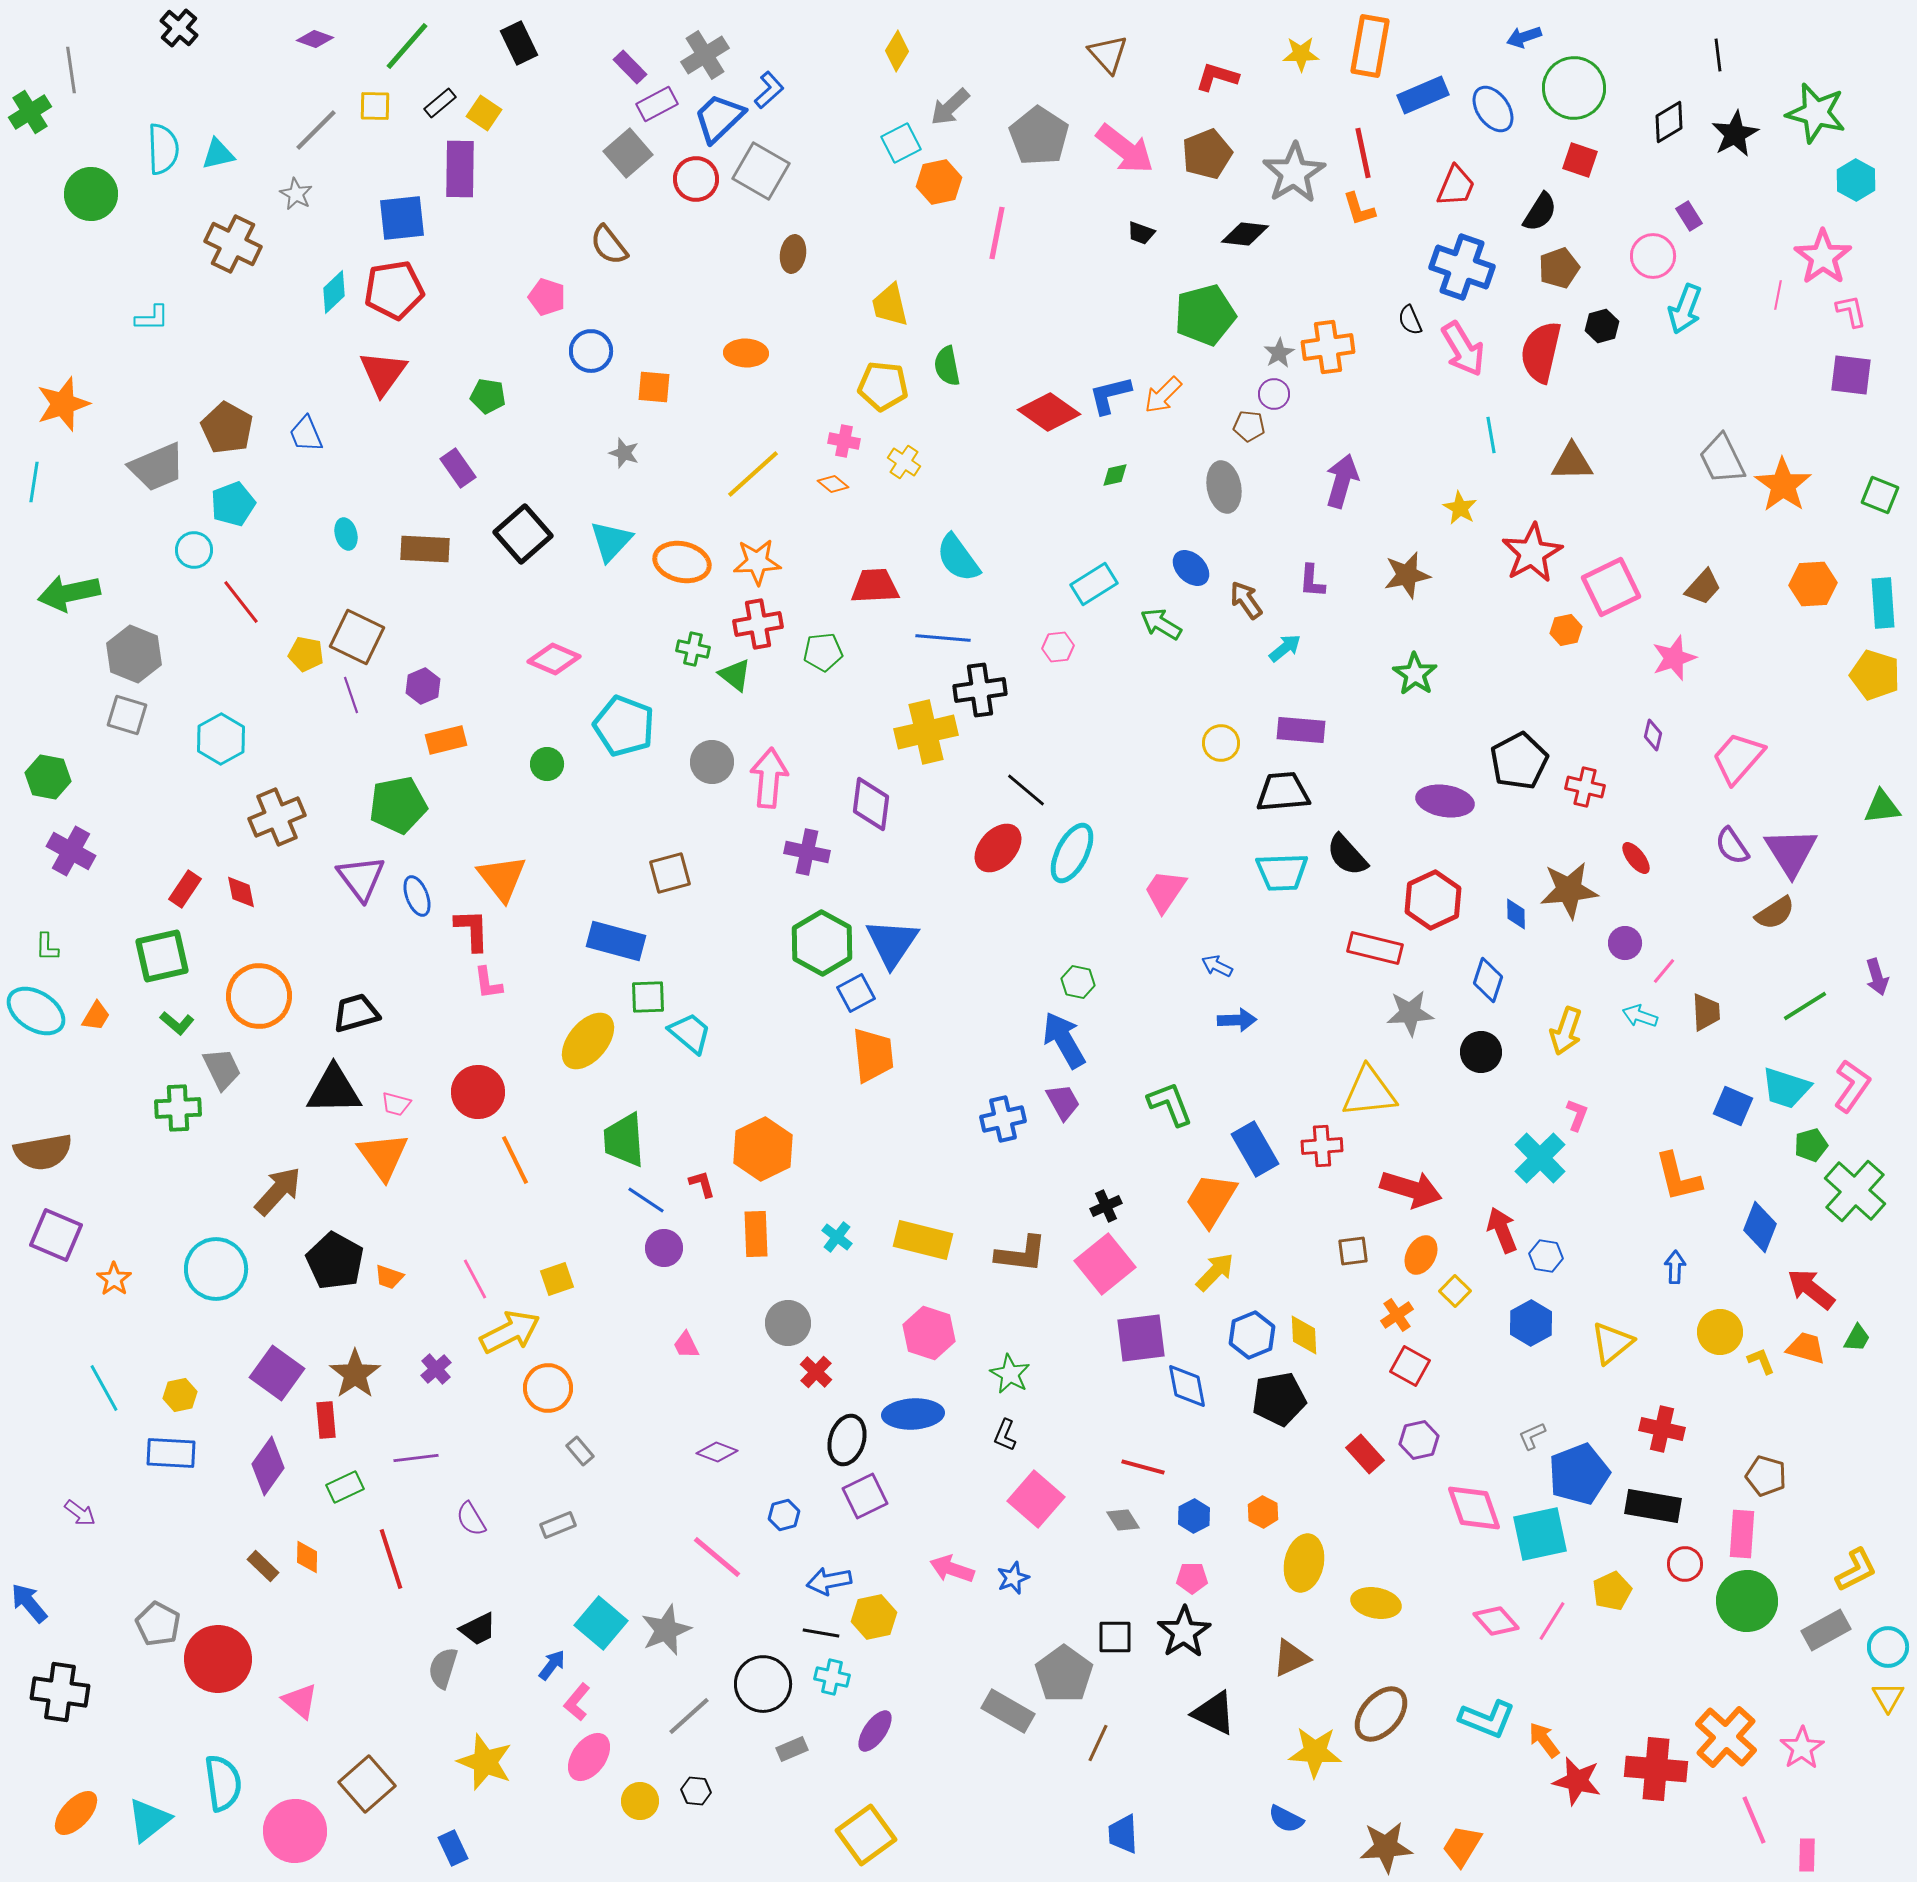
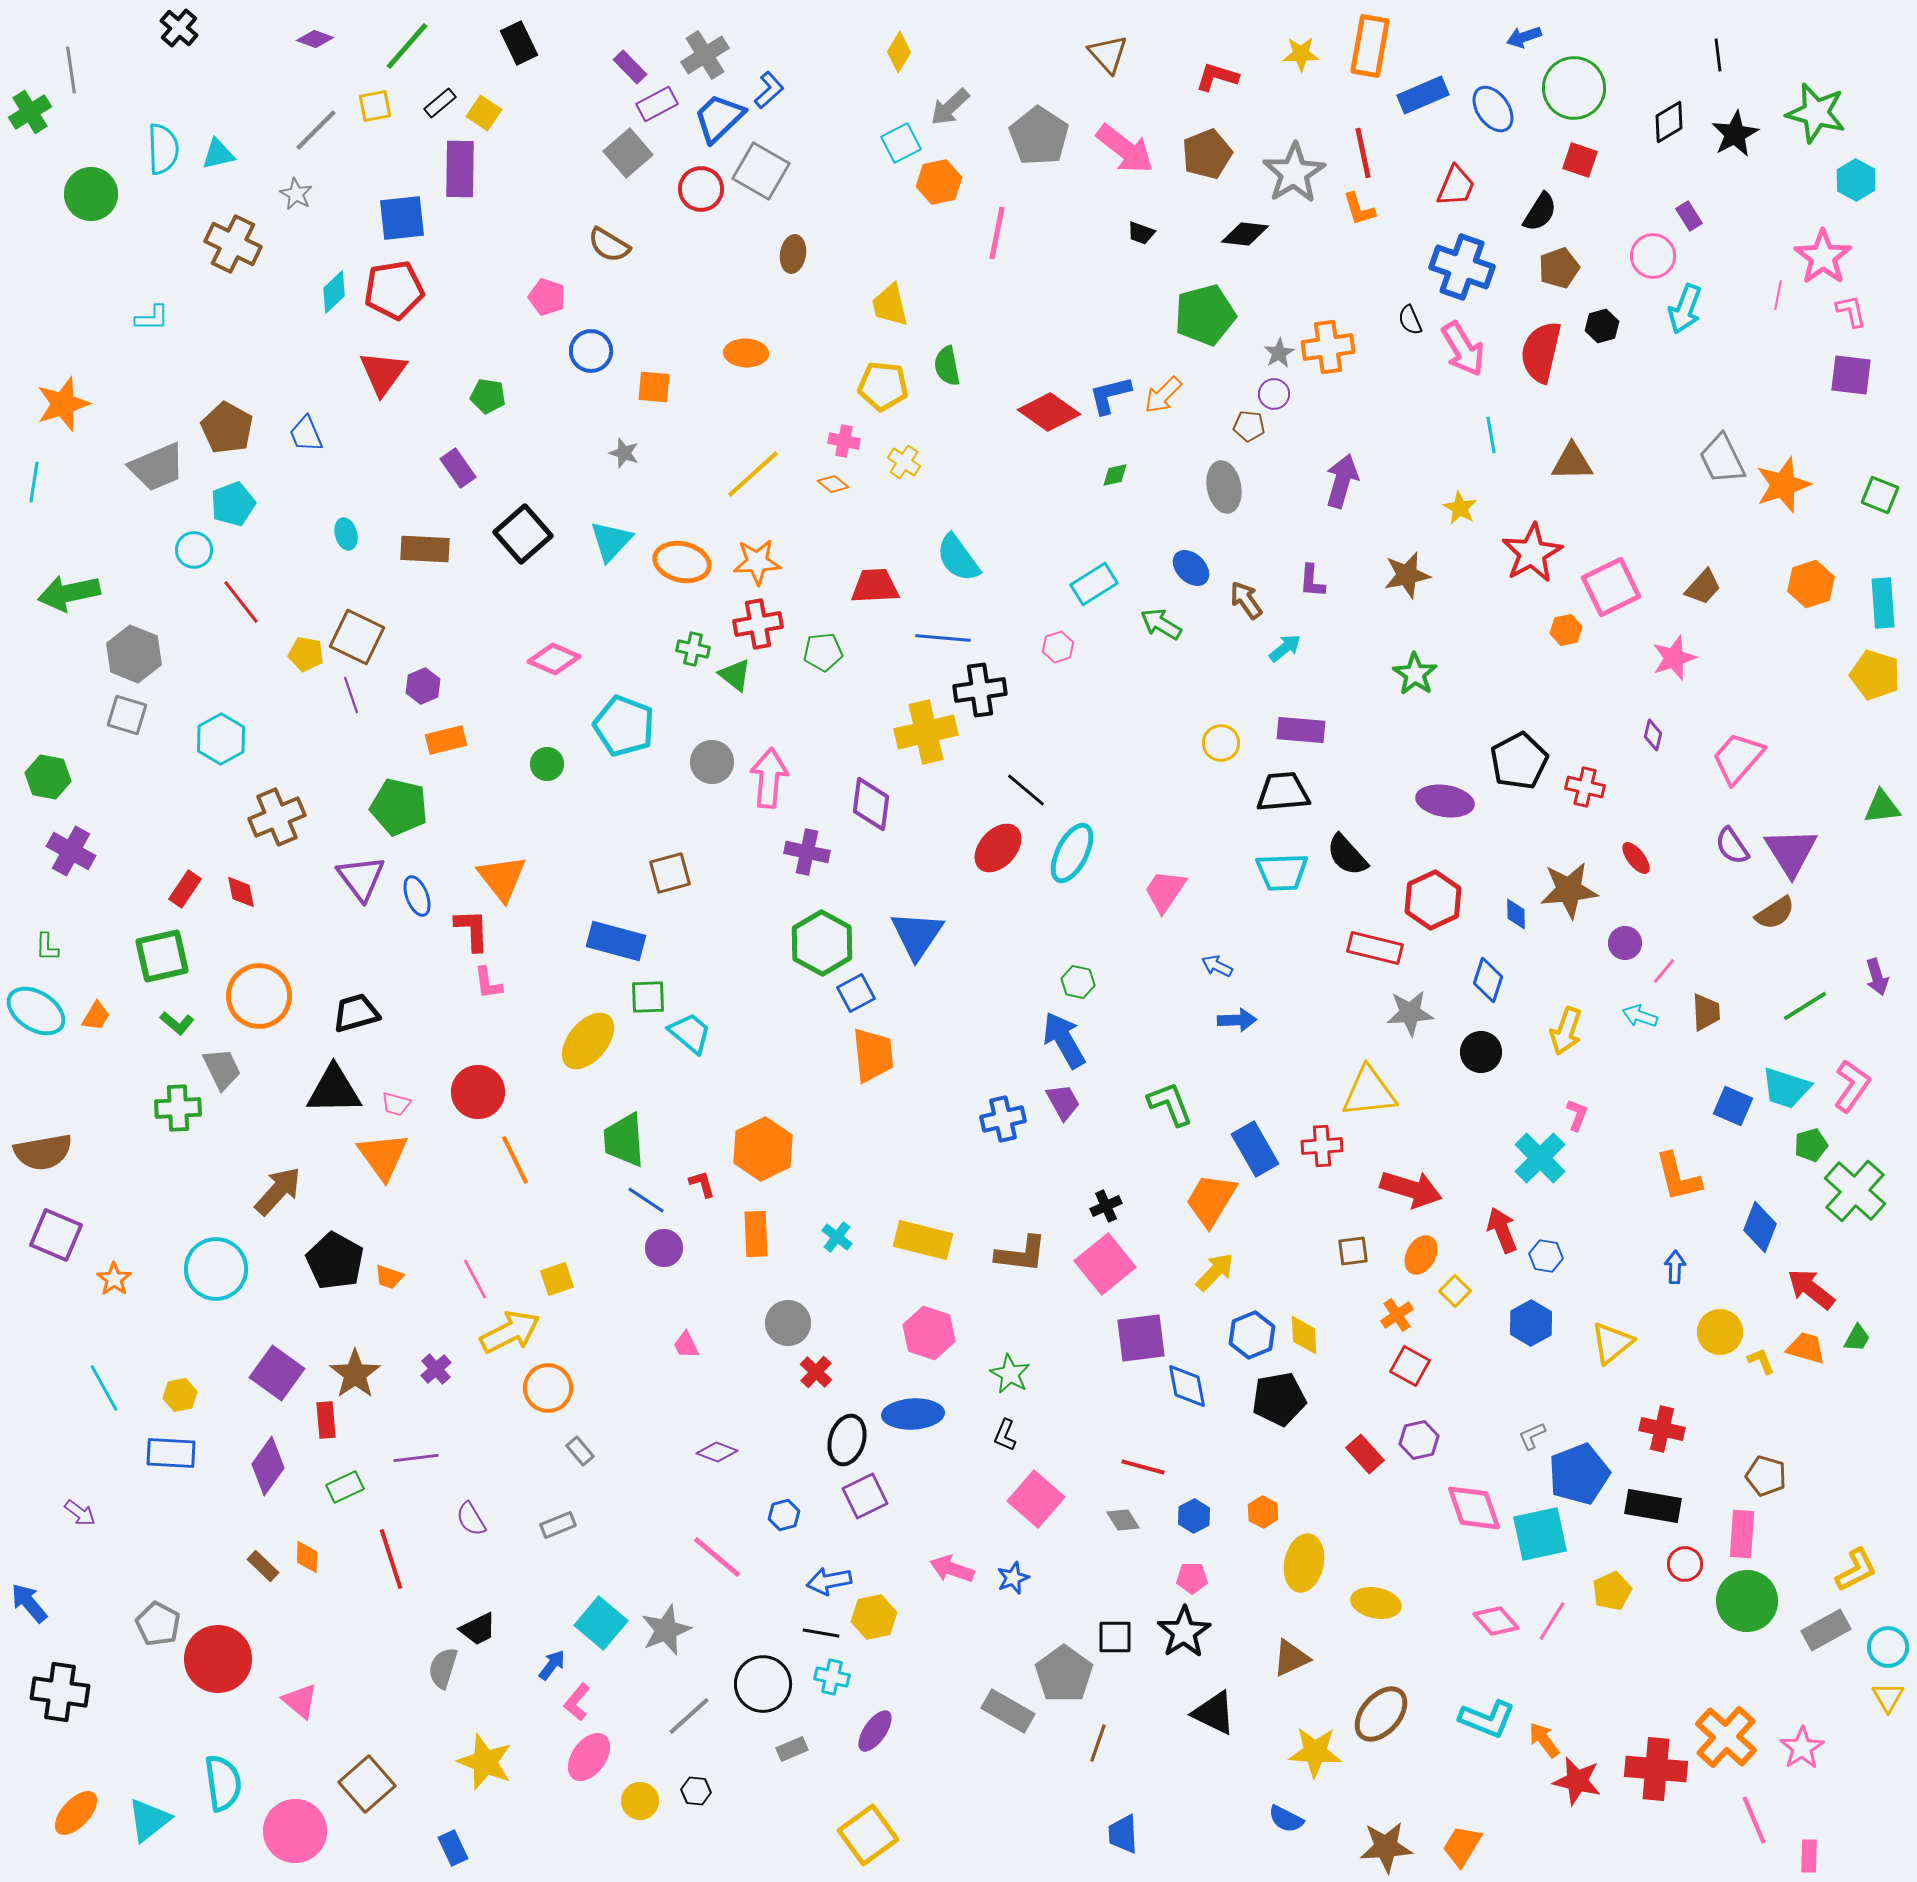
yellow diamond at (897, 51): moved 2 px right, 1 px down
yellow square at (375, 106): rotated 12 degrees counterclockwise
red circle at (696, 179): moved 5 px right, 10 px down
brown semicircle at (609, 245): rotated 21 degrees counterclockwise
orange star at (1783, 485): rotated 18 degrees clockwise
orange hexagon at (1813, 584): moved 2 px left; rotated 15 degrees counterclockwise
pink hexagon at (1058, 647): rotated 12 degrees counterclockwise
green pentagon at (398, 805): moved 1 px right, 2 px down; rotated 24 degrees clockwise
blue triangle at (892, 943): moved 25 px right, 8 px up
brown line at (1098, 1743): rotated 6 degrees counterclockwise
yellow square at (866, 1835): moved 2 px right
pink rectangle at (1807, 1855): moved 2 px right, 1 px down
